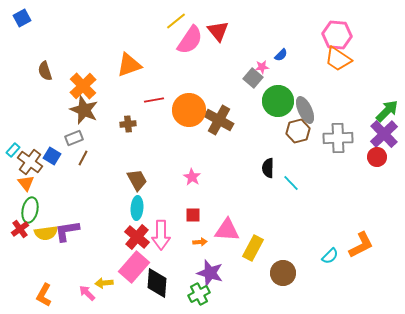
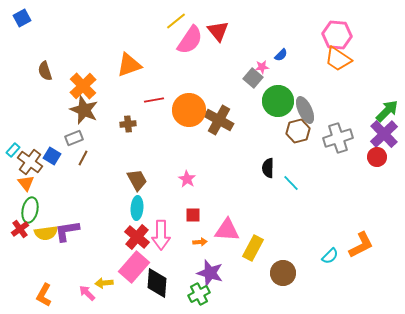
gray cross at (338, 138): rotated 16 degrees counterclockwise
pink star at (192, 177): moved 5 px left, 2 px down
